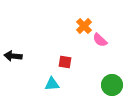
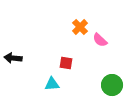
orange cross: moved 4 px left, 1 px down
black arrow: moved 2 px down
red square: moved 1 px right, 1 px down
